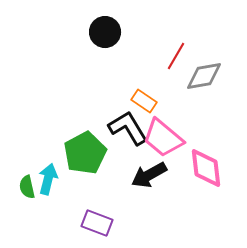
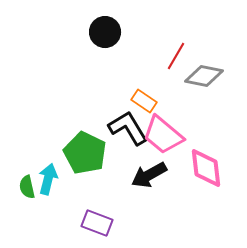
gray diamond: rotated 21 degrees clockwise
pink trapezoid: moved 3 px up
green pentagon: rotated 18 degrees counterclockwise
